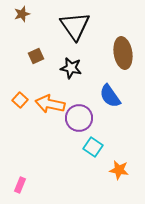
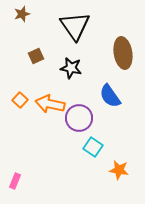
pink rectangle: moved 5 px left, 4 px up
